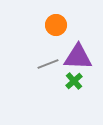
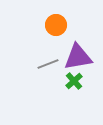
purple triangle: rotated 12 degrees counterclockwise
